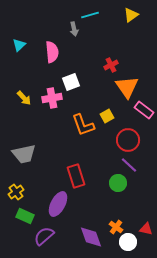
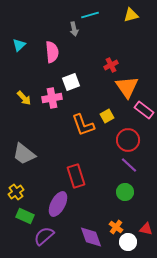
yellow triangle: rotated 21 degrees clockwise
gray trapezoid: rotated 50 degrees clockwise
green circle: moved 7 px right, 9 px down
